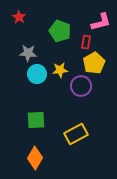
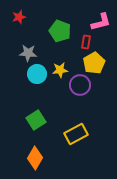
red star: rotated 24 degrees clockwise
purple circle: moved 1 px left, 1 px up
green square: rotated 30 degrees counterclockwise
